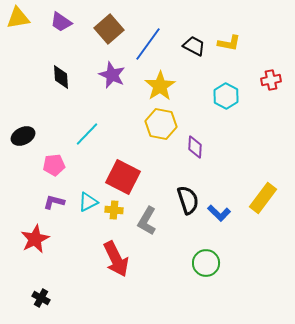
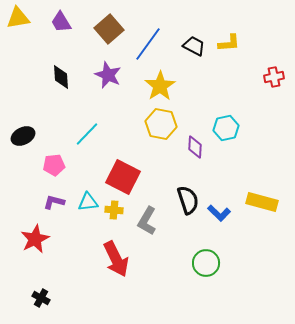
purple trapezoid: rotated 25 degrees clockwise
yellow L-shape: rotated 15 degrees counterclockwise
purple star: moved 4 px left
red cross: moved 3 px right, 3 px up
cyan hexagon: moved 32 px down; rotated 20 degrees clockwise
yellow rectangle: moved 1 px left, 4 px down; rotated 68 degrees clockwise
cyan triangle: rotated 20 degrees clockwise
